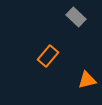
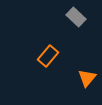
orange triangle: moved 2 px up; rotated 36 degrees counterclockwise
